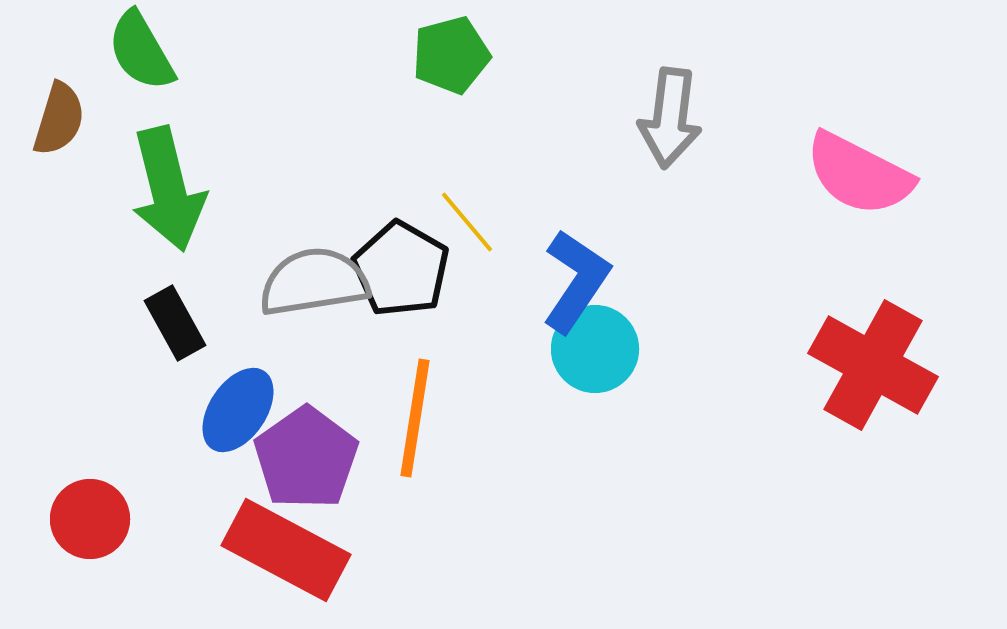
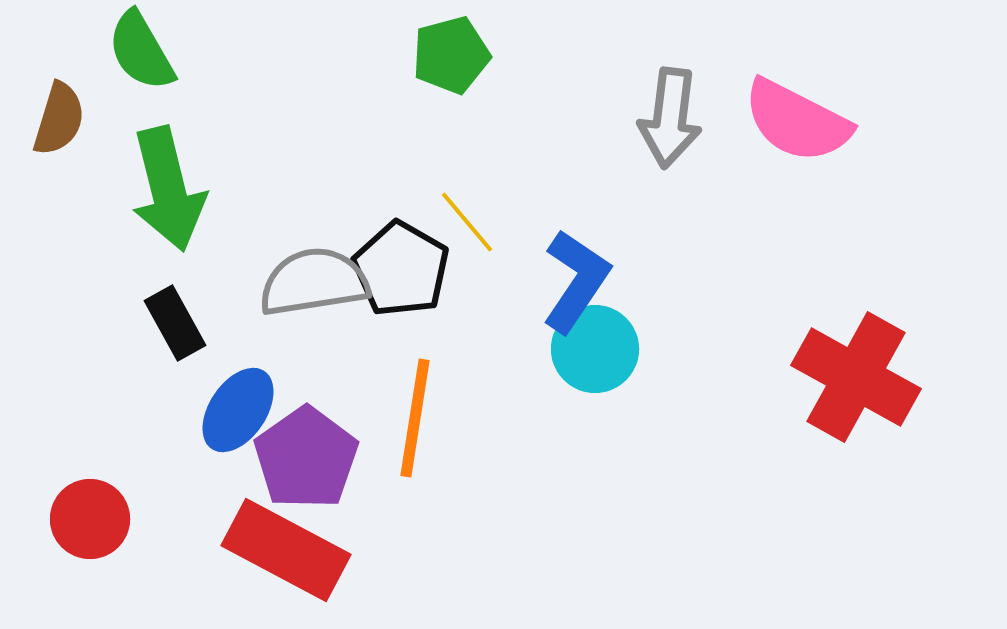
pink semicircle: moved 62 px left, 53 px up
red cross: moved 17 px left, 12 px down
